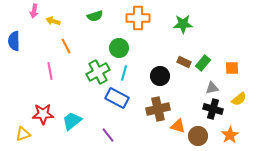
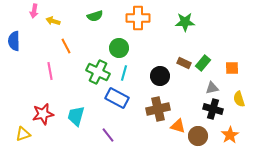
green star: moved 2 px right, 2 px up
brown rectangle: moved 1 px down
green cross: rotated 35 degrees counterclockwise
yellow semicircle: rotated 112 degrees clockwise
red star: rotated 10 degrees counterclockwise
cyan trapezoid: moved 4 px right, 5 px up; rotated 35 degrees counterclockwise
